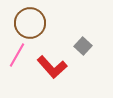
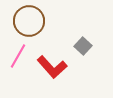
brown circle: moved 1 px left, 2 px up
pink line: moved 1 px right, 1 px down
